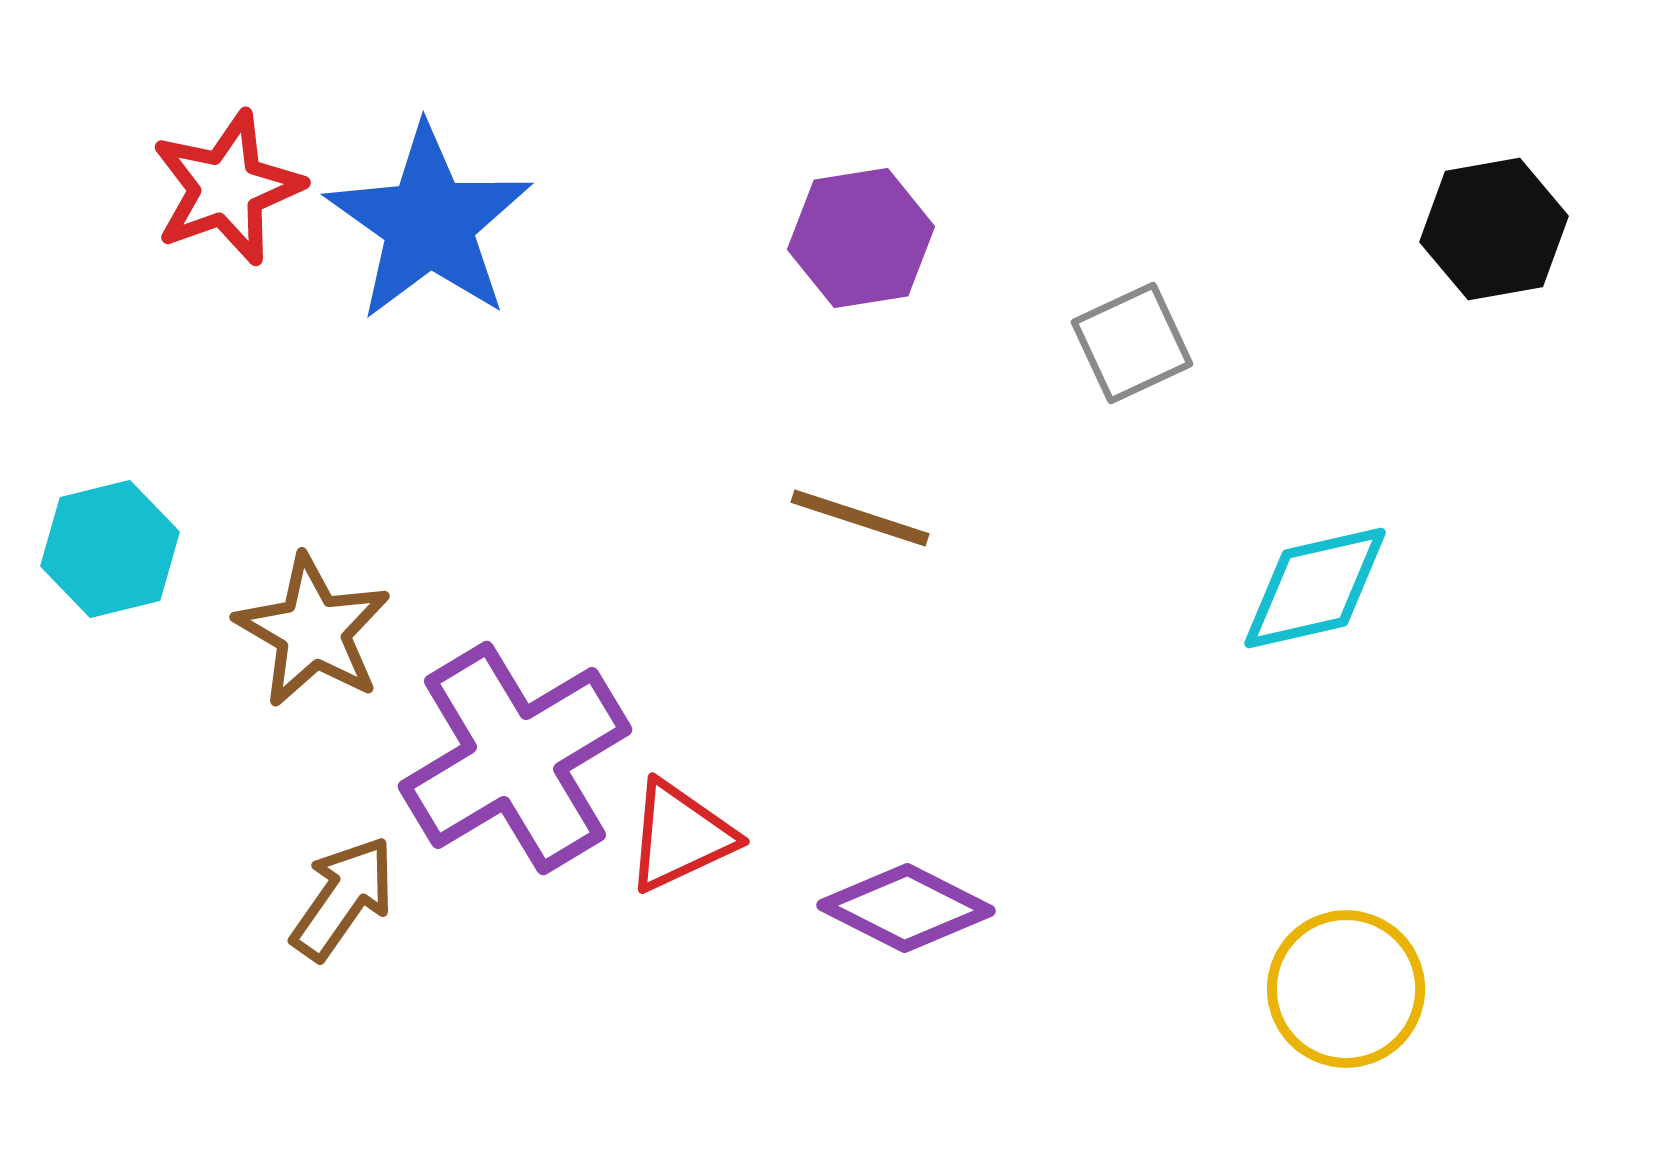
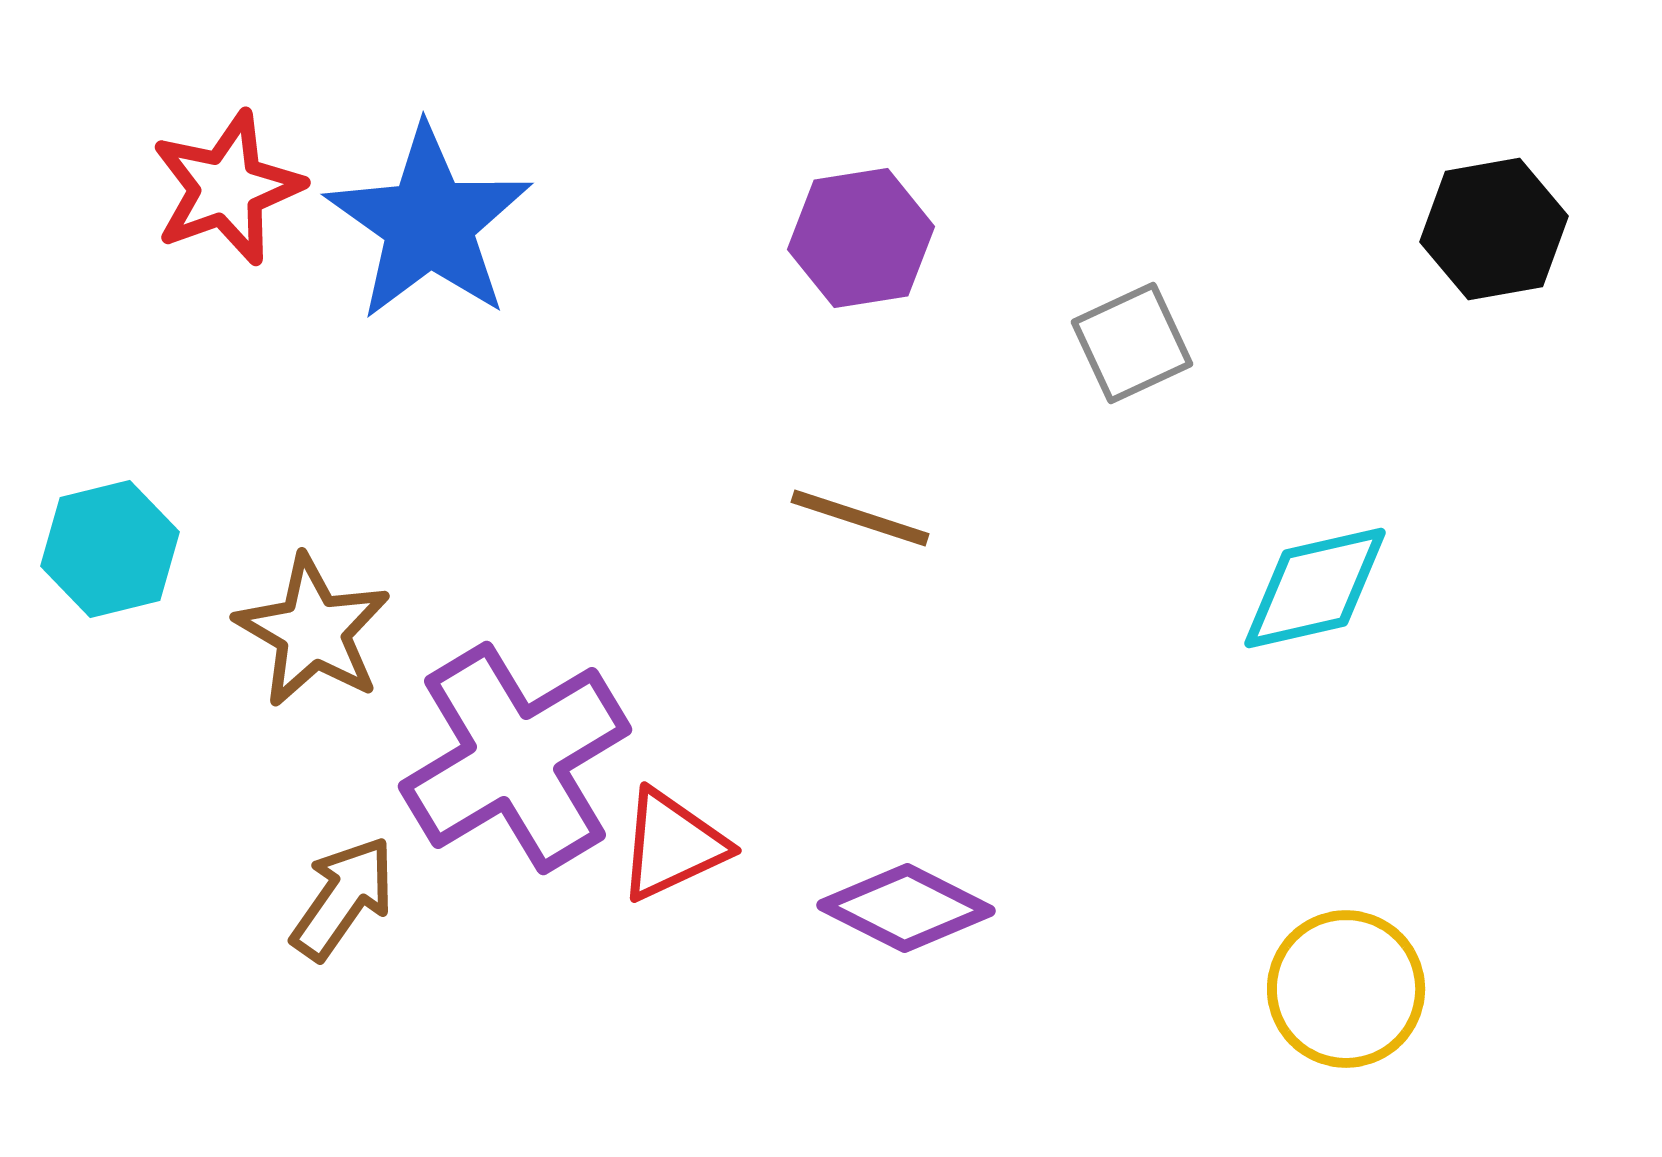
red triangle: moved 8 px left, 9 px down
